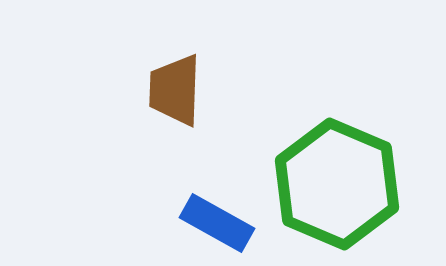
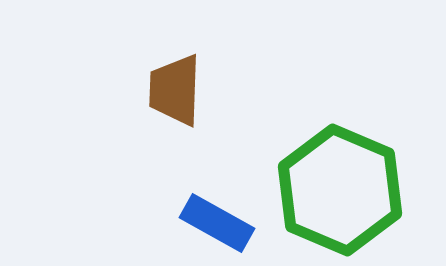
green hexagon: moved 3 px right, 6 px down
